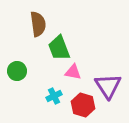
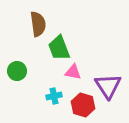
cyan cross: rotated 14 degrees clockwise
